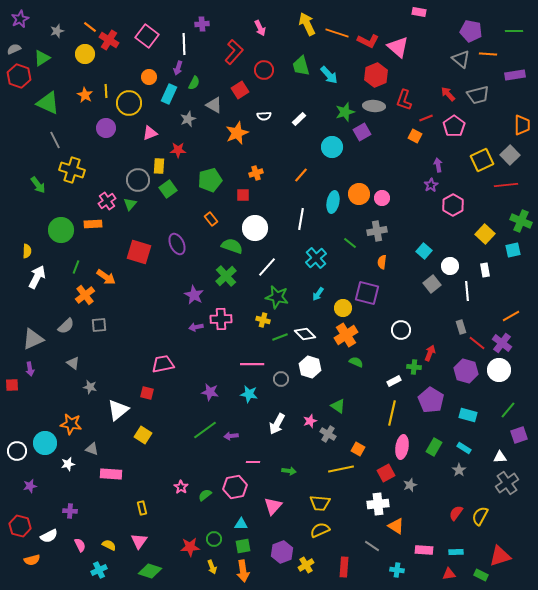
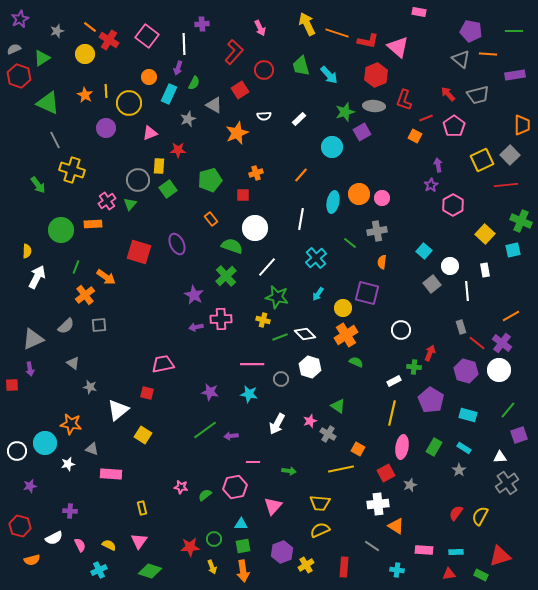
red L-shape at (368, 41): rotated 15 degrees counterclockwise
pink star at (181, 487): rotated 24 degrees counterclockwise
white semicircle at (49, 536): moved 5 px right, 2 px down
